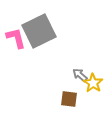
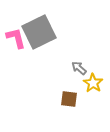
gray square: moved 1 px down
gray arrow: moved 1 px left, 7 px up
